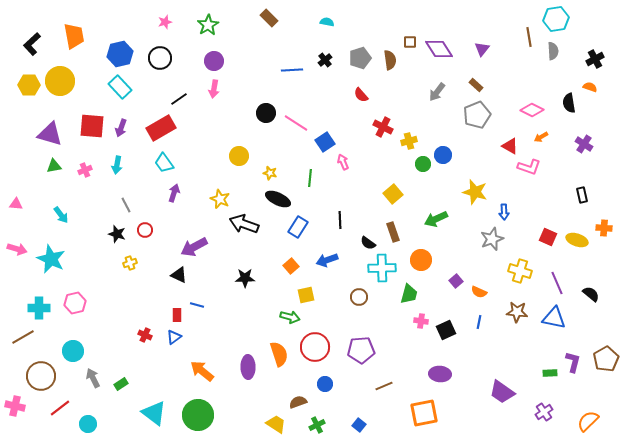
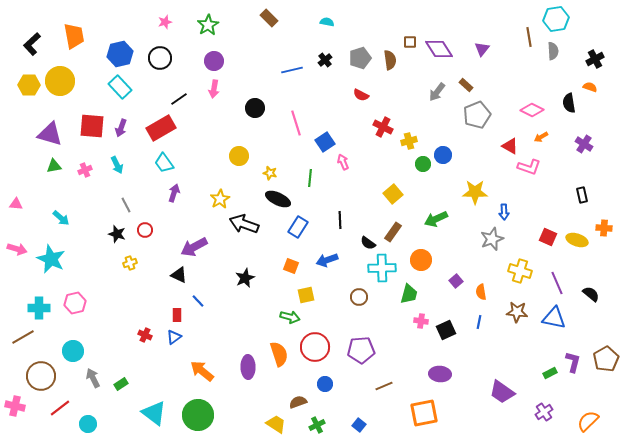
blue line at (292, 70): rotated 10 degrees counterclockwise
brown rectangle at (476, 85): moved 10 px left
red semicircle at (361, 95): rotated 21 degrees counterclockwise
black circle at (266, 113): moved 11 px left, 5 px up
pink line at (296, 123): rotated 40 degrees clockwise
cyan arrow at (117, 165): rotated 36 degrees counterclockwise
yellow star at (475, 192): rotated 15 degrees counterclockwise
yellow star at (220, 199): rotated 18 degrees clockwise
cyan arrow at (61, 215): moved 3 px down; rotated 12 degrees counterclockwise
brown rectangle at (393, 232): rotated 54 degrees clockwise
orange square at (291, 266): rotated 28 degrees counterclockwise
black star at (245, 278): rotated 24 degrees counterclockwise
orange semicircle at (479, 292): moved 2 px right; rotated 56 degrees clockwise
blue line at (197, 305): moved 1 px right, 4 px up; rotated 32 degrees clockwise
green rectangle at (550, 373): rotated 24 degrees counterclockwise
